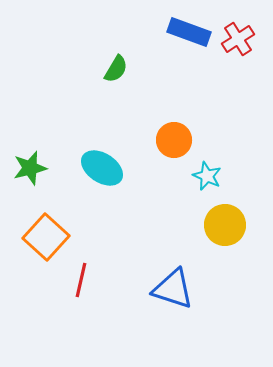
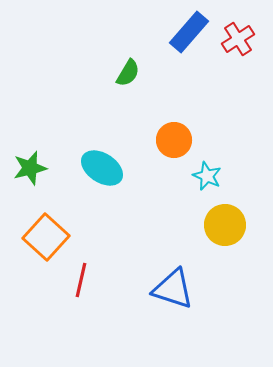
blue rectangle: rotated 69 degrees counterclockwise
green semicircle: moved 12 px right, 4 px down
